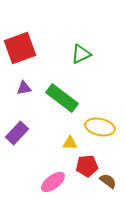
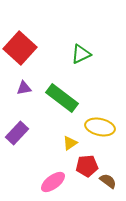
red square: rotated 28 degrees counterclockwise
yellow triangle: rotated 35 degrees counterclockwise
